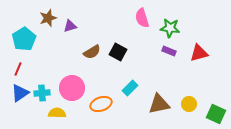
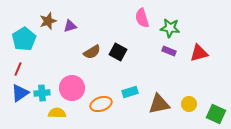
brown star: moved 3 px down
cyan rectangle: moved 4 px down; rotated 28 degrees clockwise
